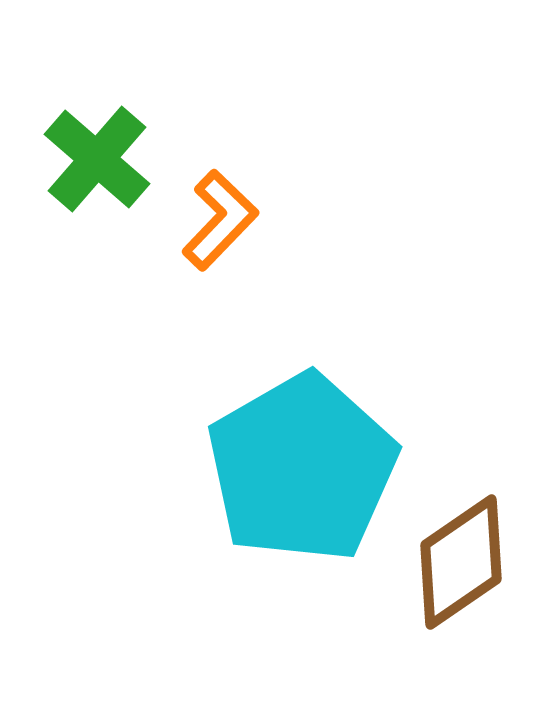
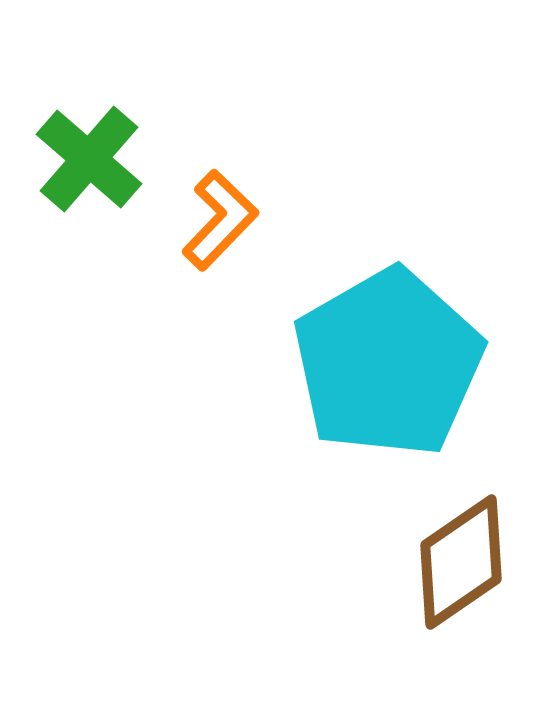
green cross: moved 8 px left
cyan pentagon: moved 86 px right, 105 px up
